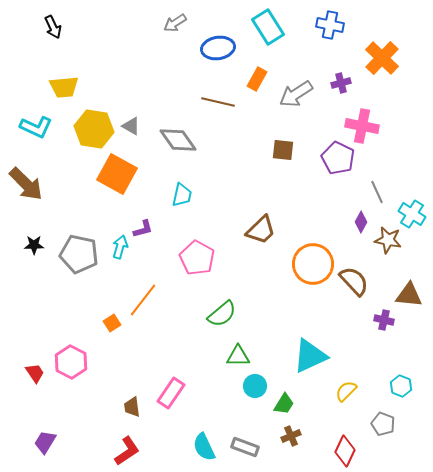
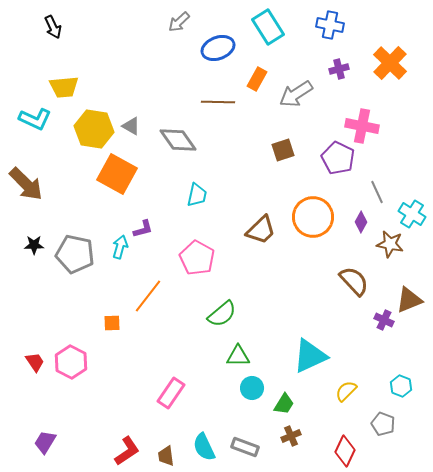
gray arrow at (175, 23): moved 4 px right, 1 px up; rotated 10 degrees counterclockwise
blue ellipse at (218, 48): rotated 12 degrees counterclockwise
orange cross at (382, 58): moved 8 px right, 5 px down
purple cross at (341, 83): moved 2 px left, 14 px up
brown line at (218, 102): rotated 12 degrees counterclockwise
cyan L-shape at (36, 127): moved 1 px left, 8 px up
brown square at (283, 150): rotated 25 degrees counterclockwise
cyan trapezoid at (182, 195): moved 15 px right
brown star at (388, 240): moved 2 px right, 4 px down
gray pentagon at (79, 254): moved 4 px left
orange circle at (313, 264): moved 47 px up
brown triangle at (409, 295): moved 5 px down; rotated 28 degrees counterclockwise
orange line at (143, 300): moved 5 px right, 4 px up
purple cross at (384, 320): rotated 12 degrees clockwise
orange square at (112, 323): rotated 30 degrees clockwise
red trapezoid at (35, 373): moved 11 px up
cyan circle at (255, 386): moved 3 px left, 2 px down
brown trapezoid at (132, 407): moved 34 px right, 49 px down
